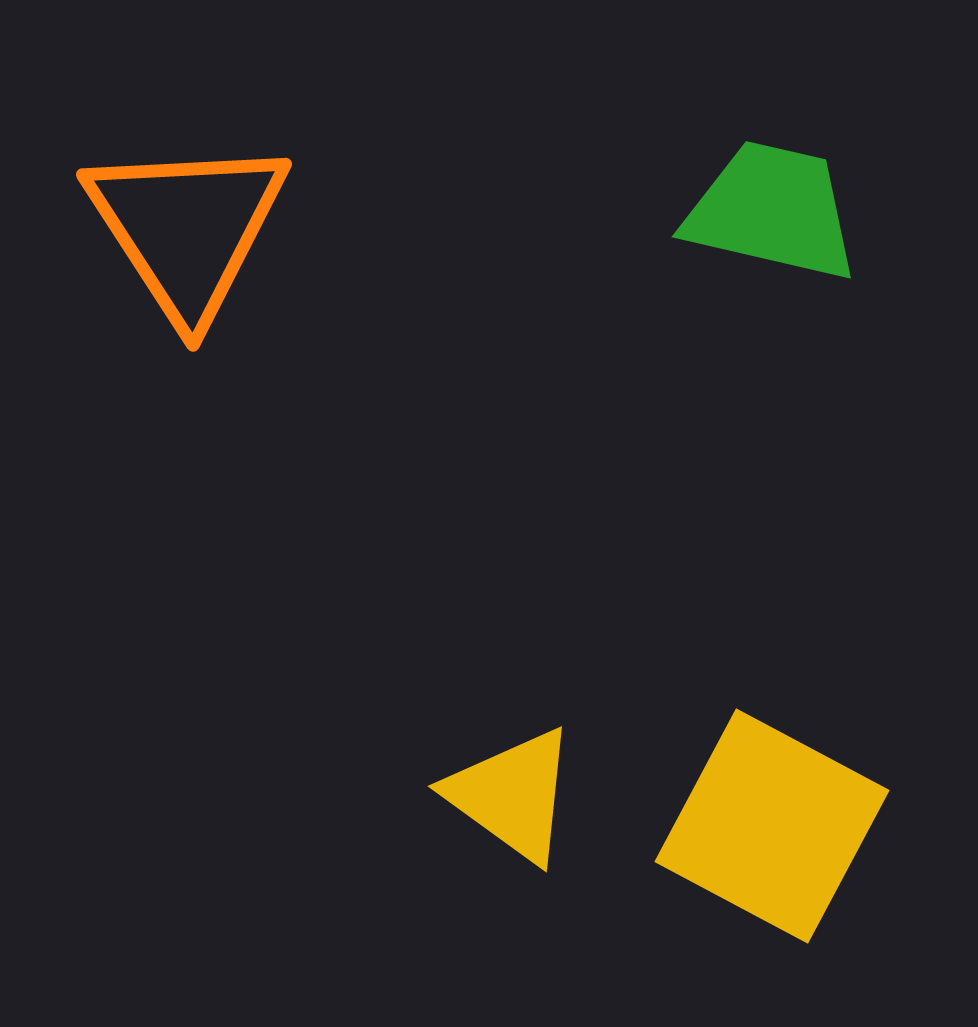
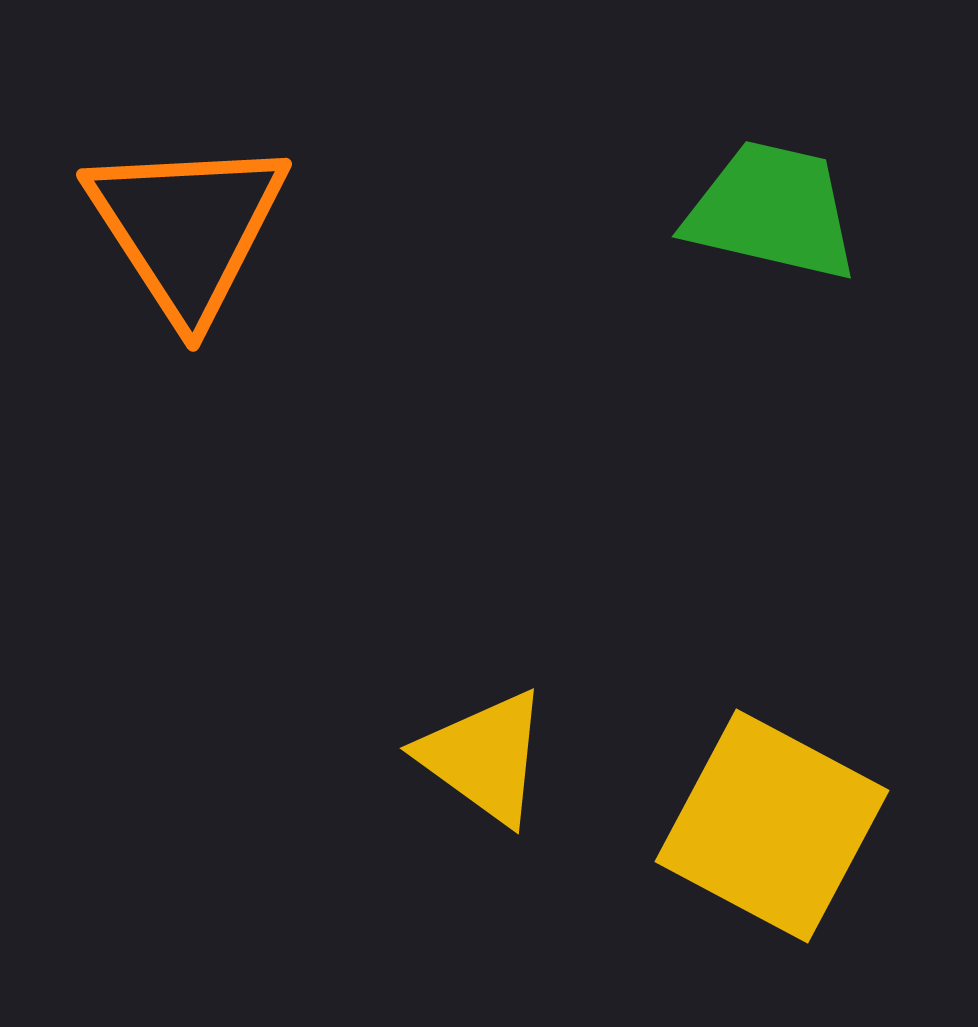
yellow triangle: moved 28 px left, 38 px up
